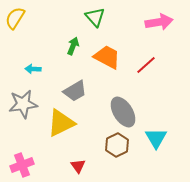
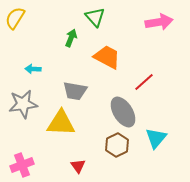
green arrow: moved 2 px left, 8 px up
red line: moved 2 px left, 17 px down
gray trapezoid: rotated 40 degrees clockwise
yellow triangle: rotated 28 degrees clockwise
cyan triangle: rotated 10 degrees clockwise
